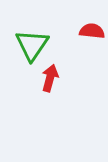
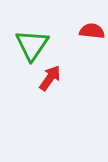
red arrow: rotated 20 degrees clockwise
